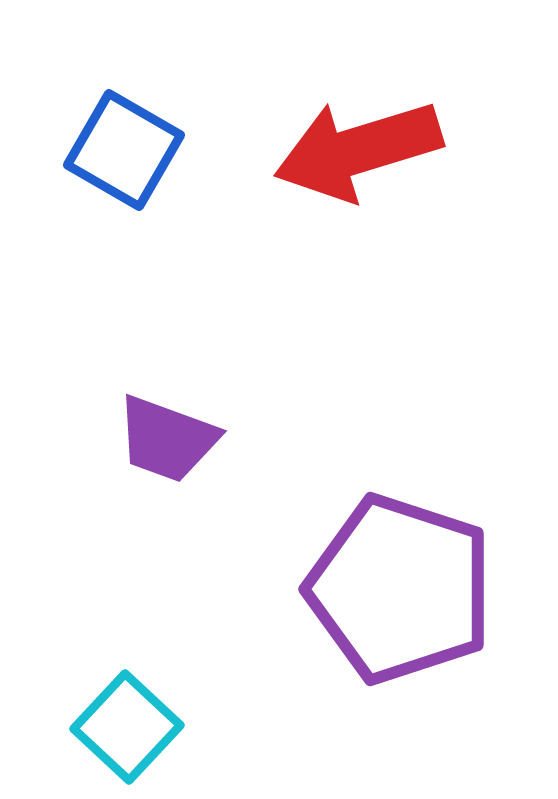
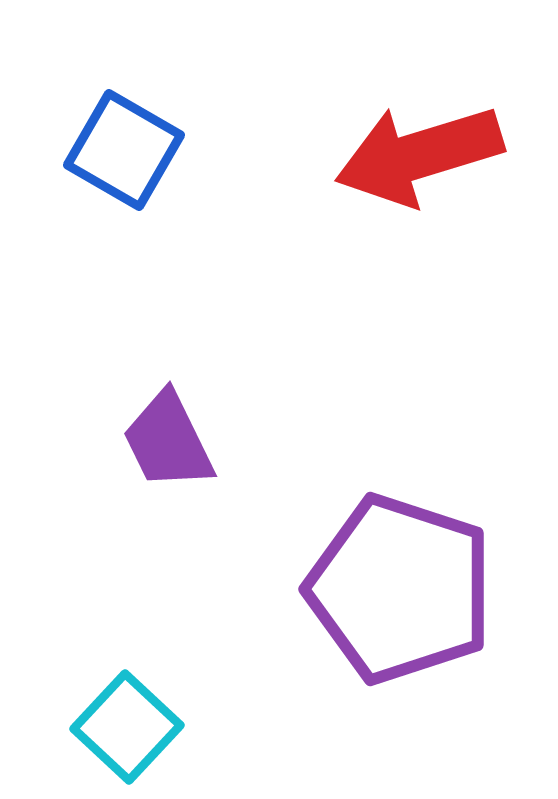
red arrow: moved 61 px right, 5 px down
purple trapezoid: moved 1 px right, 2 px down; rotated 44 degrees clockwise
